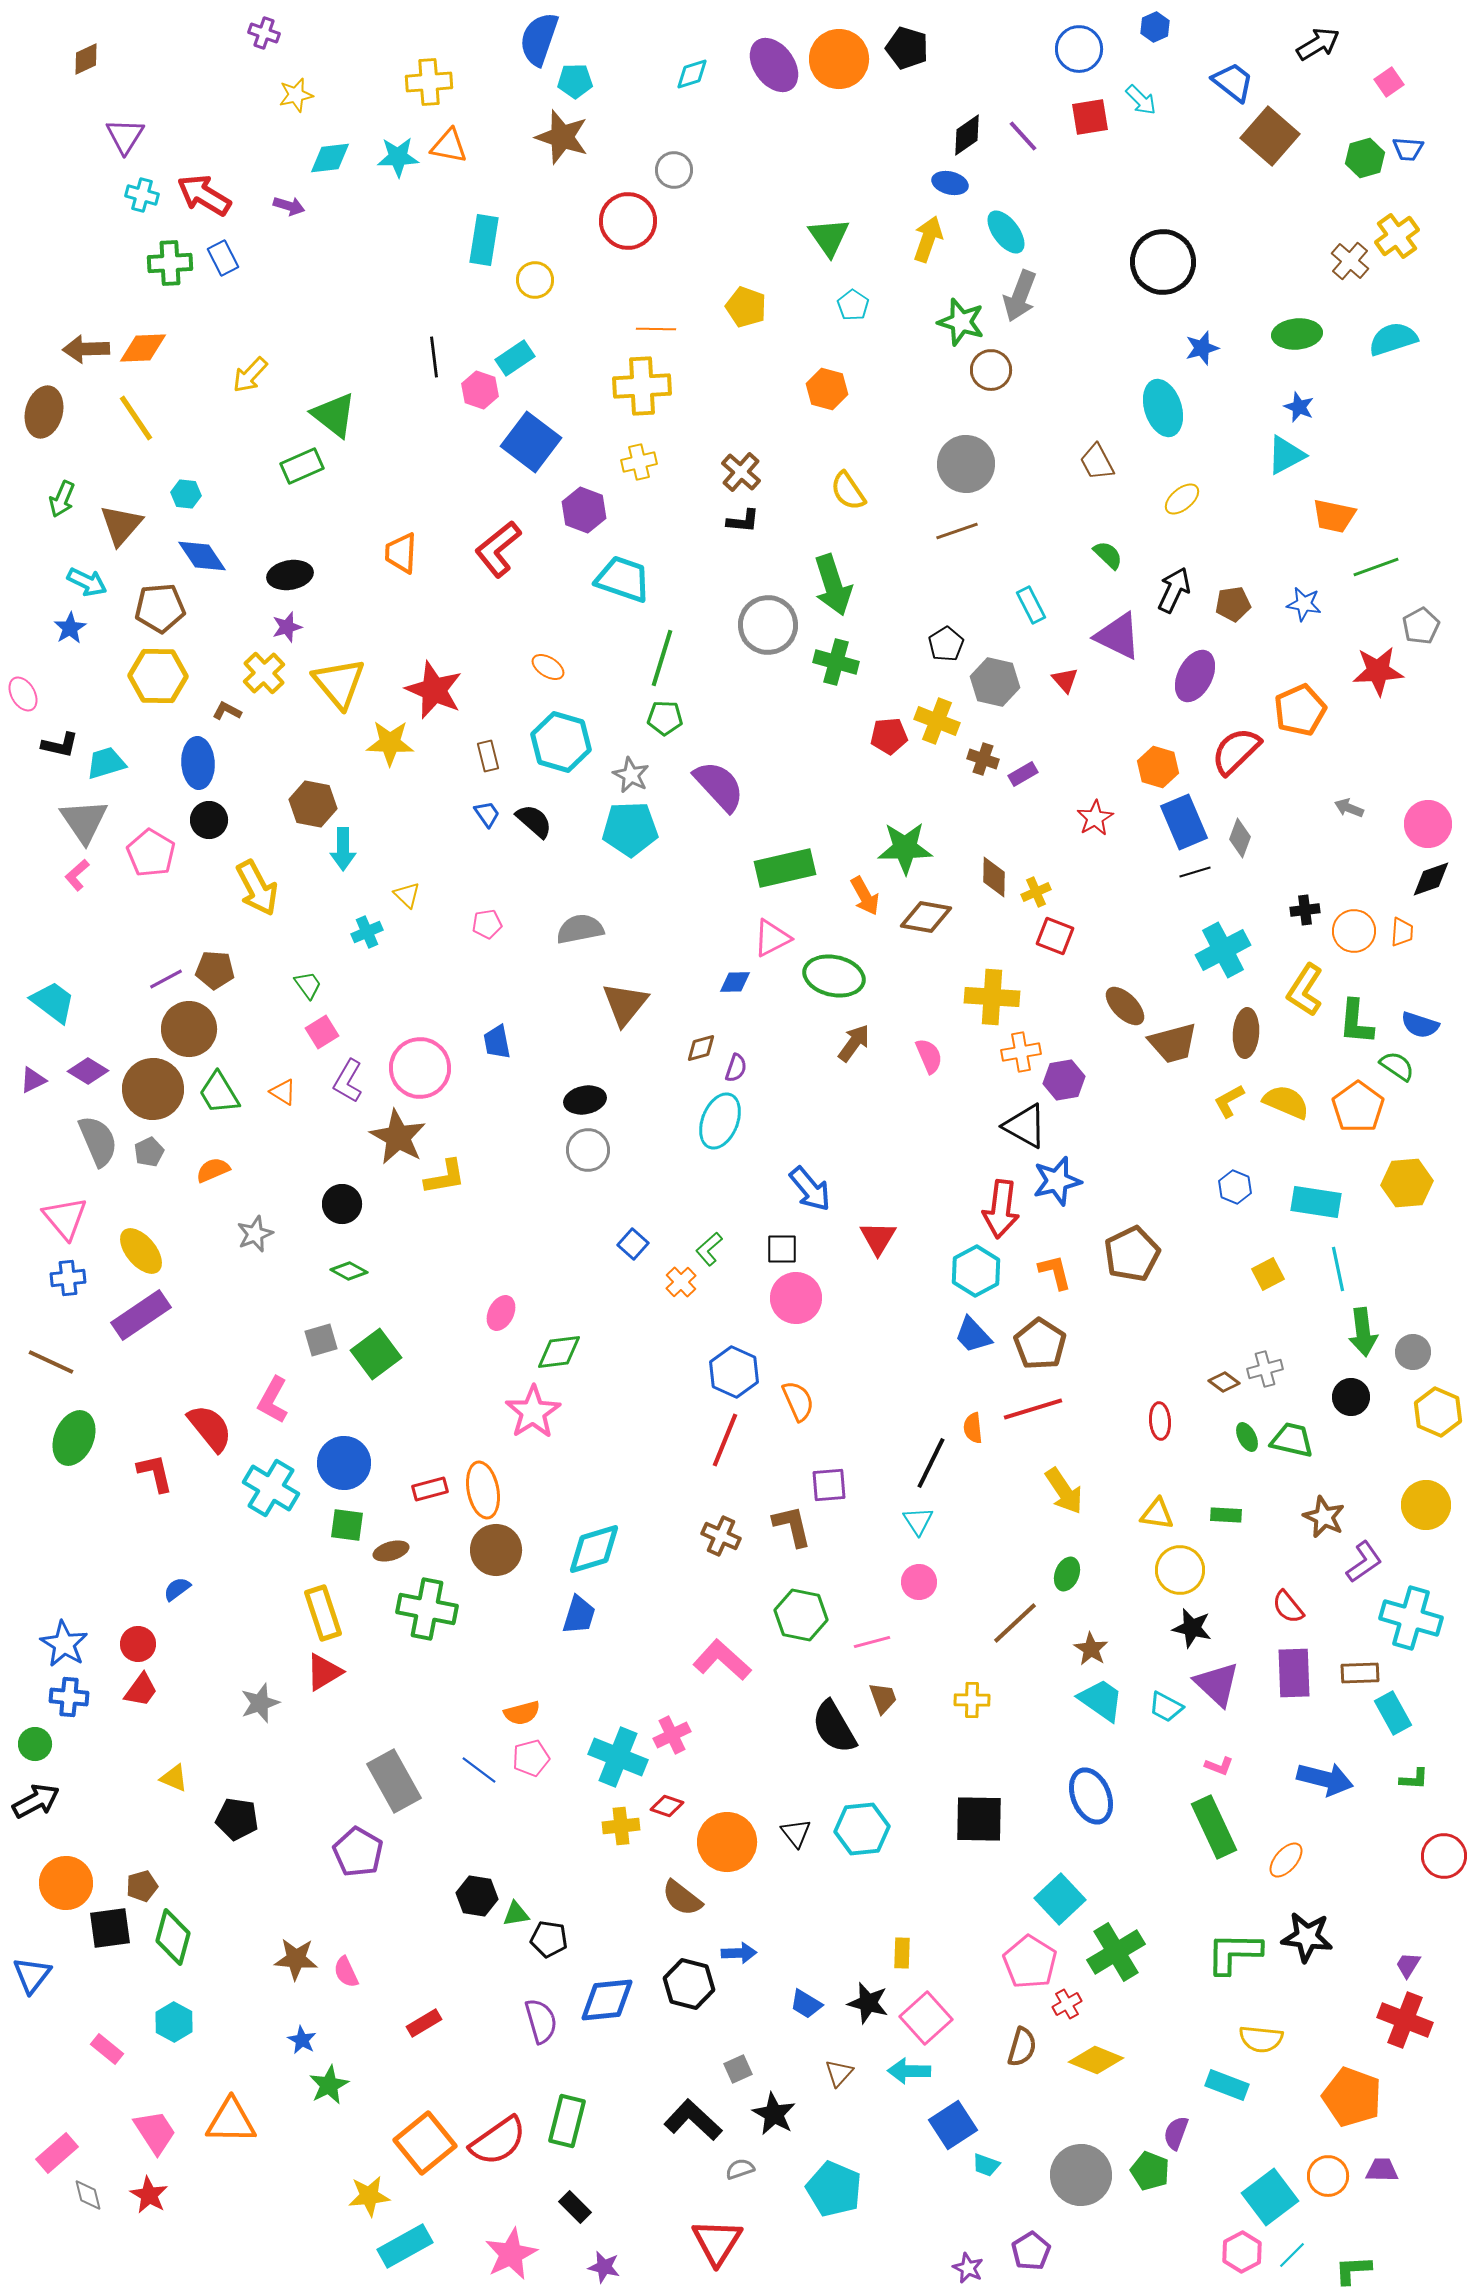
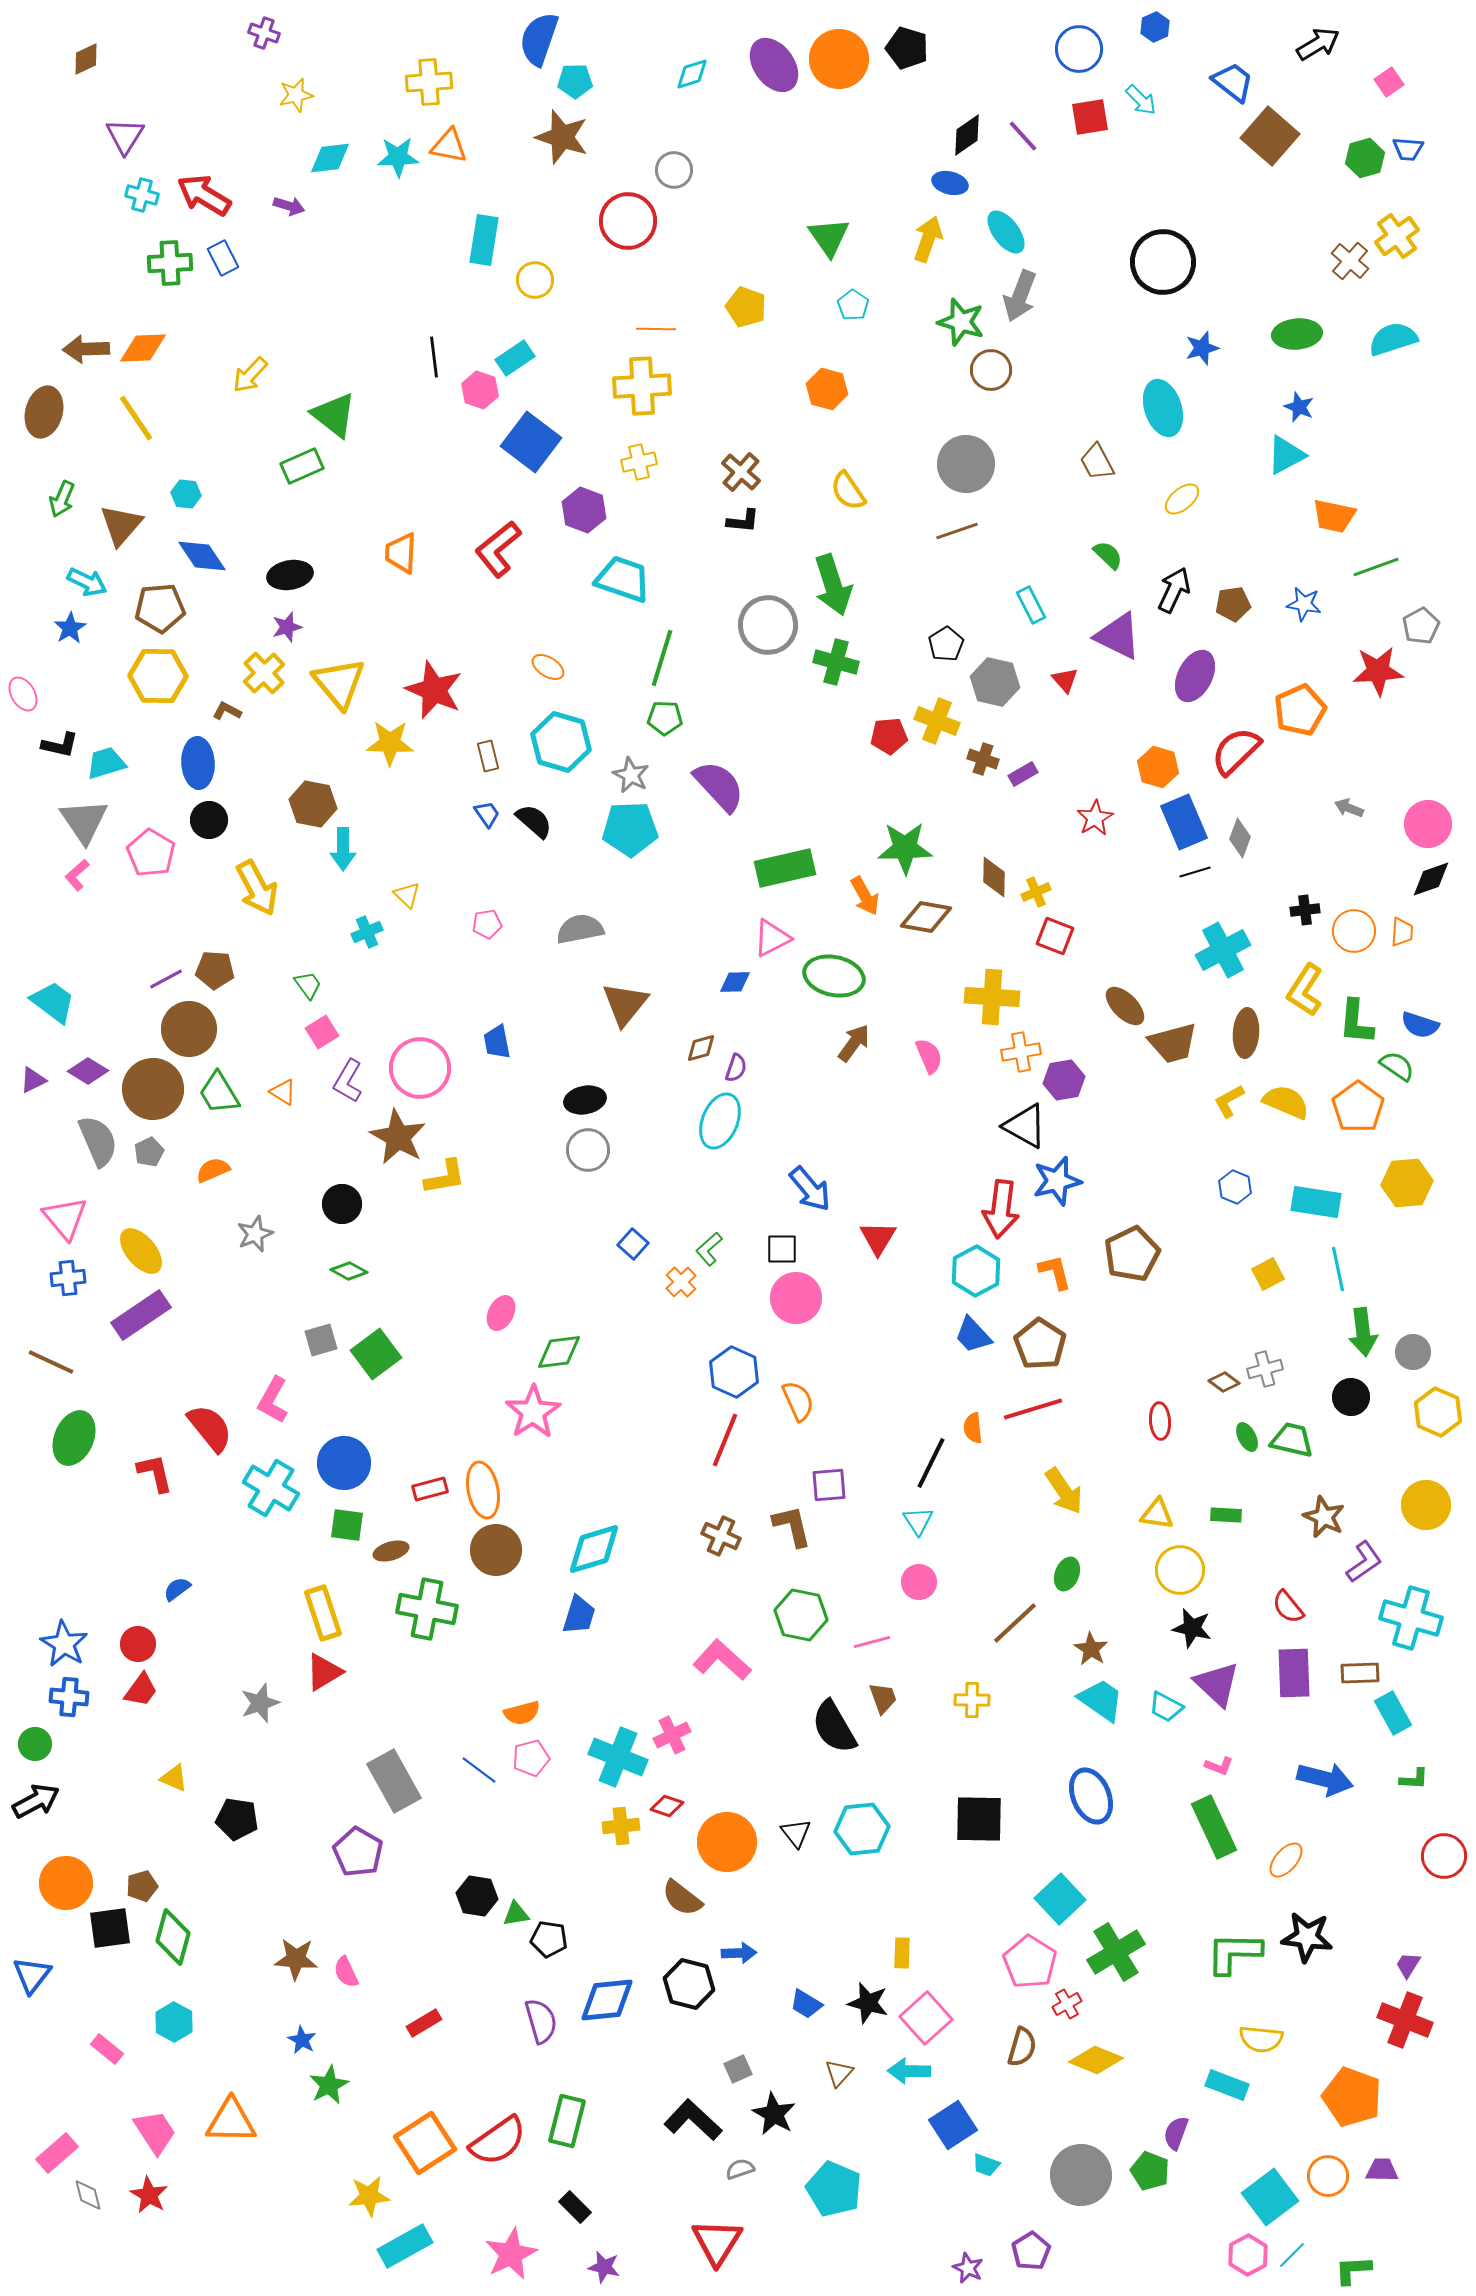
orange square at (425, 2143): rotated 6 degrees clockwise
pink hexagon at (1242, 2252): moved 6 px right, 3 px down
